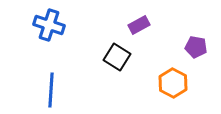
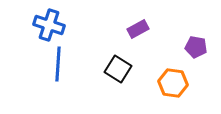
purple rectangle: moved 1 px left, 4 px down
black square: moved 1 px right, 12 px down
orange hexagon: rotated 20 degrees counterclockwise
blue line: moved 7 px right, 26 px up
